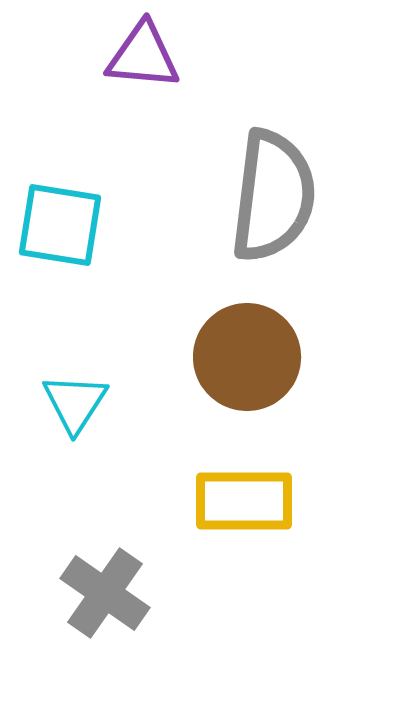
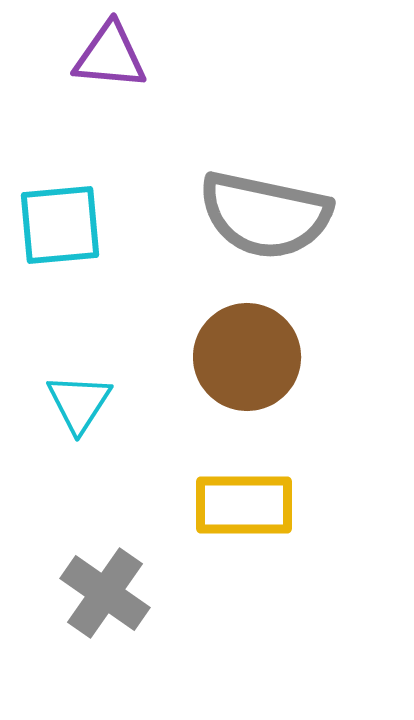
purple triangle: moved 33 px left
gray semicircle: moved 8 px left, 19 px down; rotated 95 degrees clockwise
cyan square: rotated 14 degrees counterclockwise
cyan triangle: moved 4 px right
yellow rectangle: moved 4 px down
